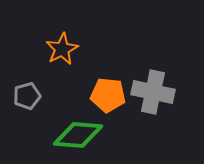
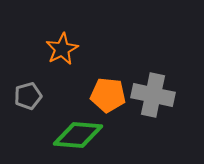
gray cross: moved 3 px down
gray pentagon: moved 1 px right
